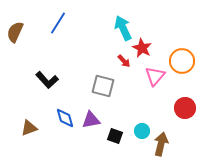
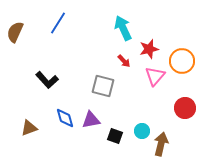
red star: moved 7 px right, 1 px down; rotated 30 degrees clockwise
